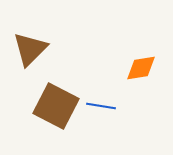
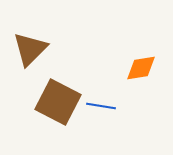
brown square: moved 2 px right, 4 px up
